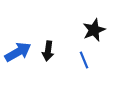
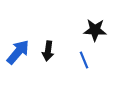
black star: moved 1 px right; rotated 25 degrees clockwise
blue arrow: rotated 20 degrees counterclockwise
